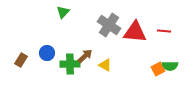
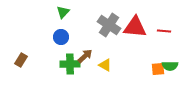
red triangle: moved 5 px up
blue circle: moved 14 px right, 16 px up
orange square: rotated 24 degrees clockwise
